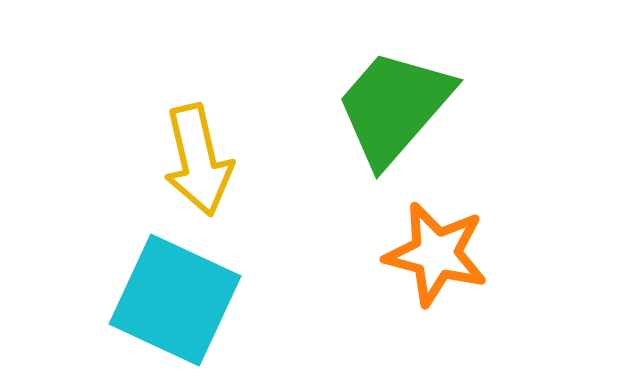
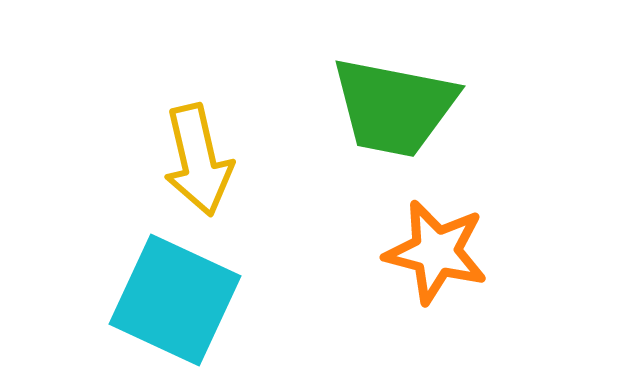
green trapezoid: rotated 120 degrees counterclockwise
orange star: moved 2 px up
